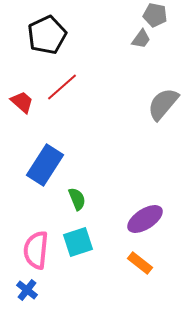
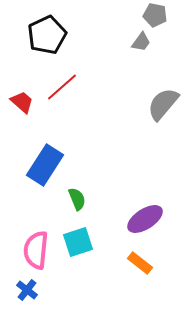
gray trapezoid: moved 3 px down
